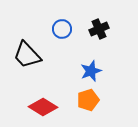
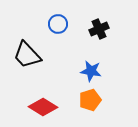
blue circle: moved 4 px left, 5 px up
blue star: rotated 30 degrees clockwise
orange pentagon: moved 2 px right
